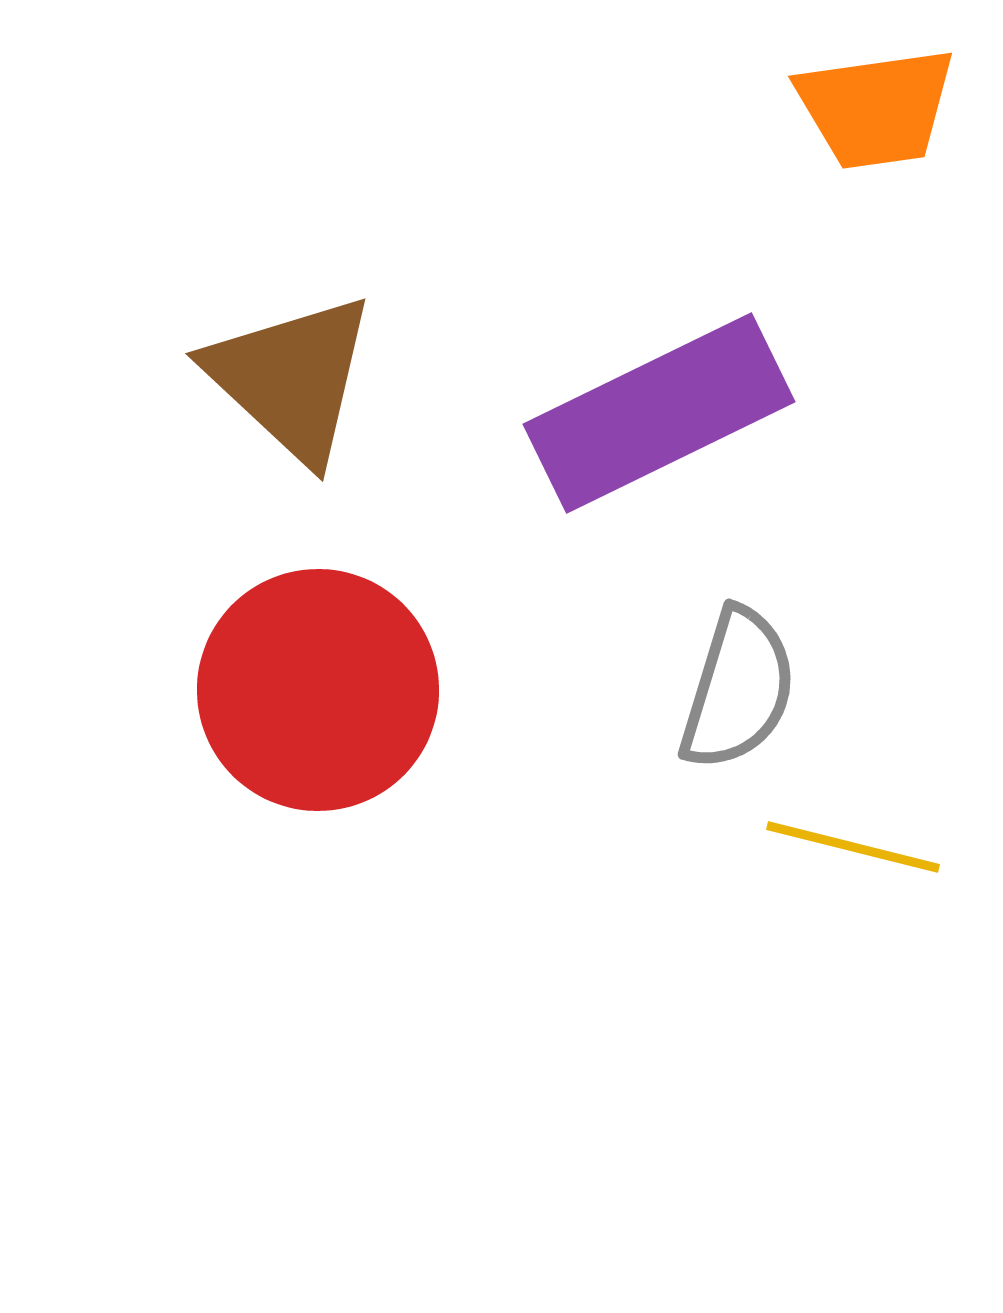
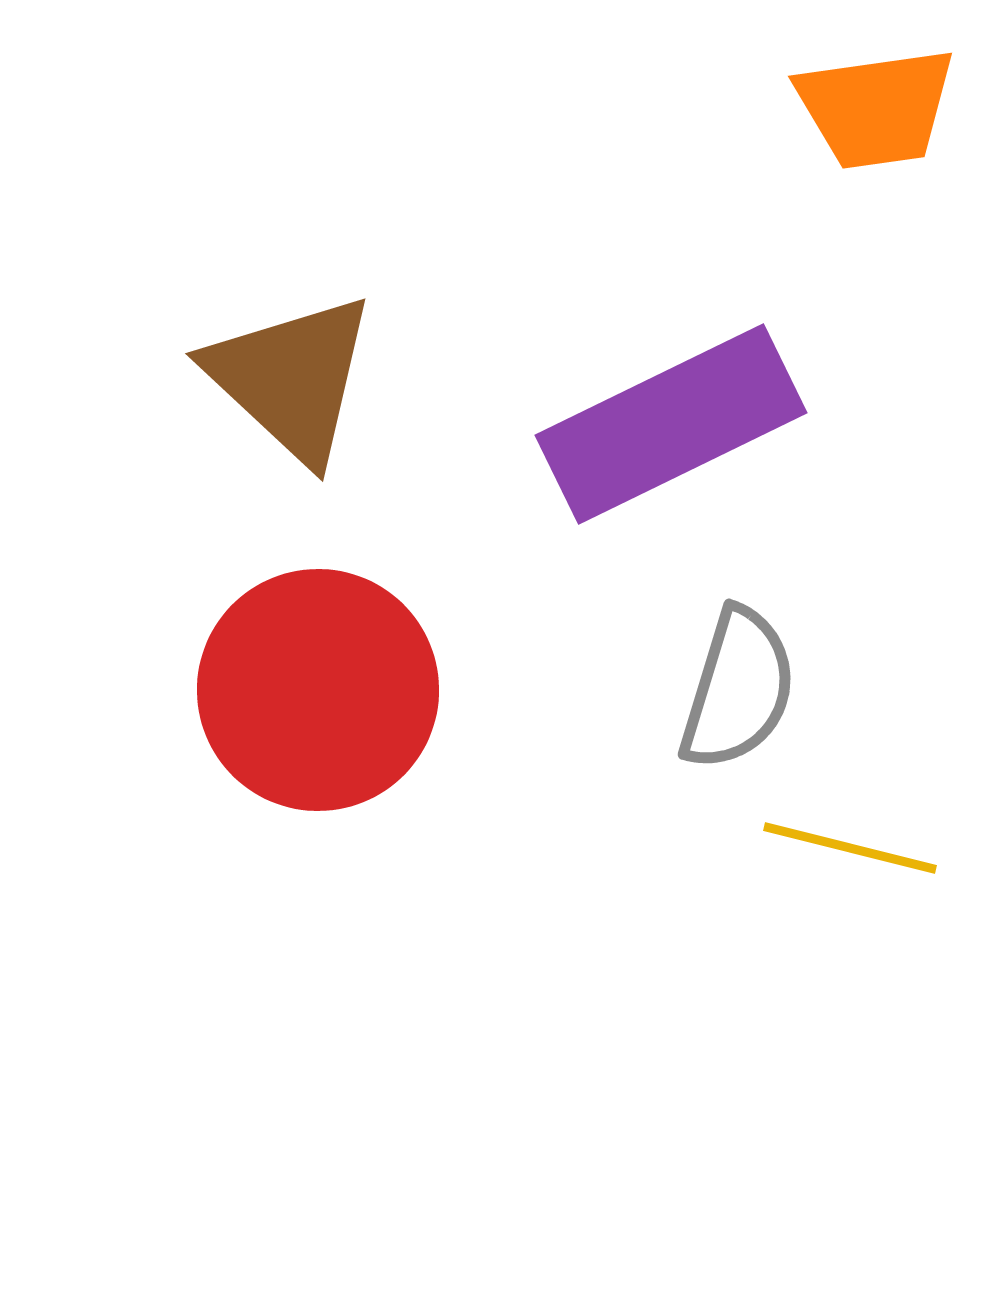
purple rectangle: moved 12 px right, 11 px down
yellow line: moved 3 px left, 1 px down
